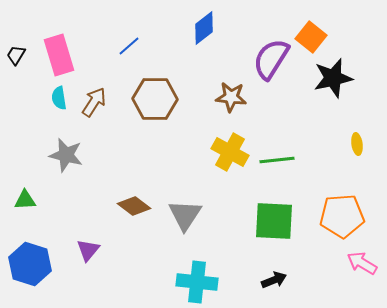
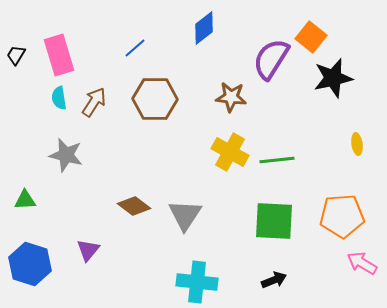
blue line: moved 6 px right, 2 px down
